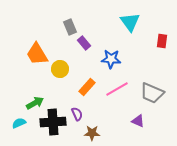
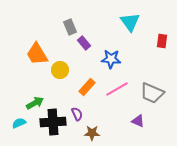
yellow circle: moved 1 px down
